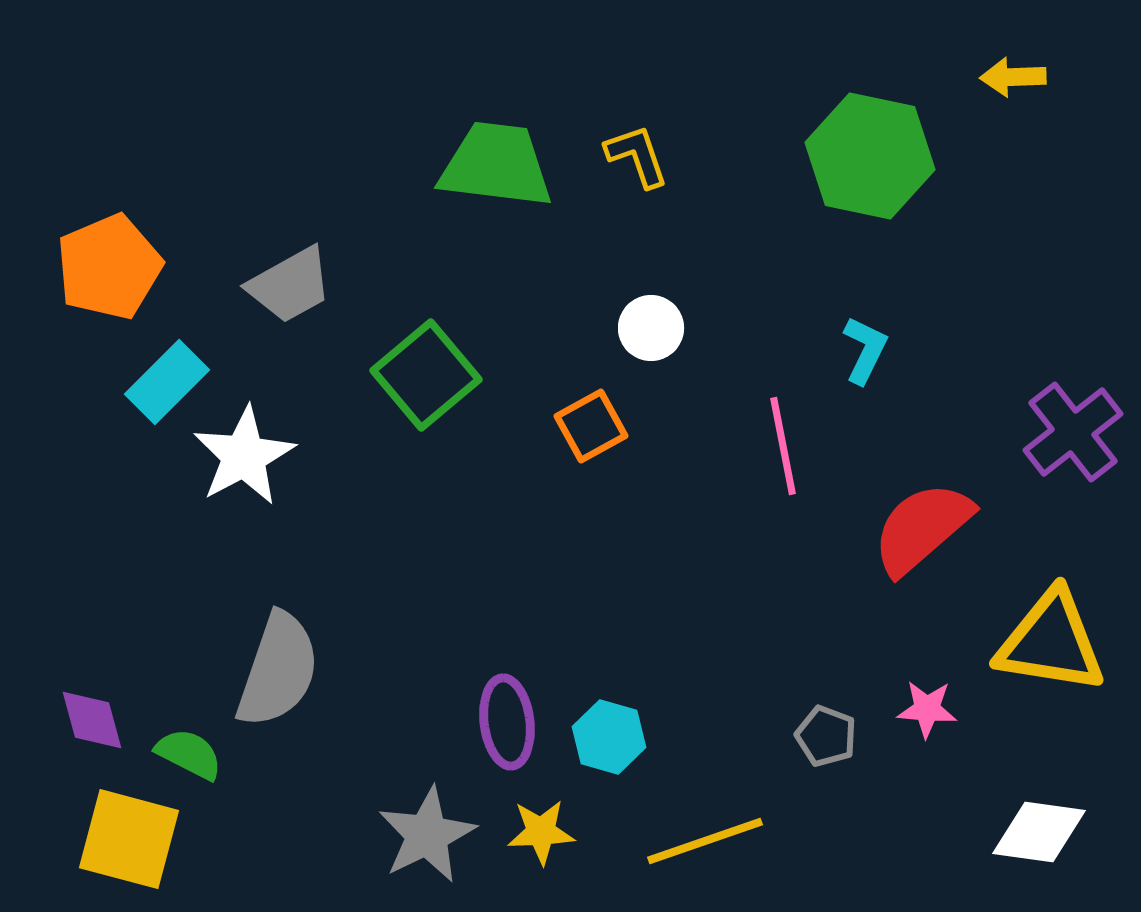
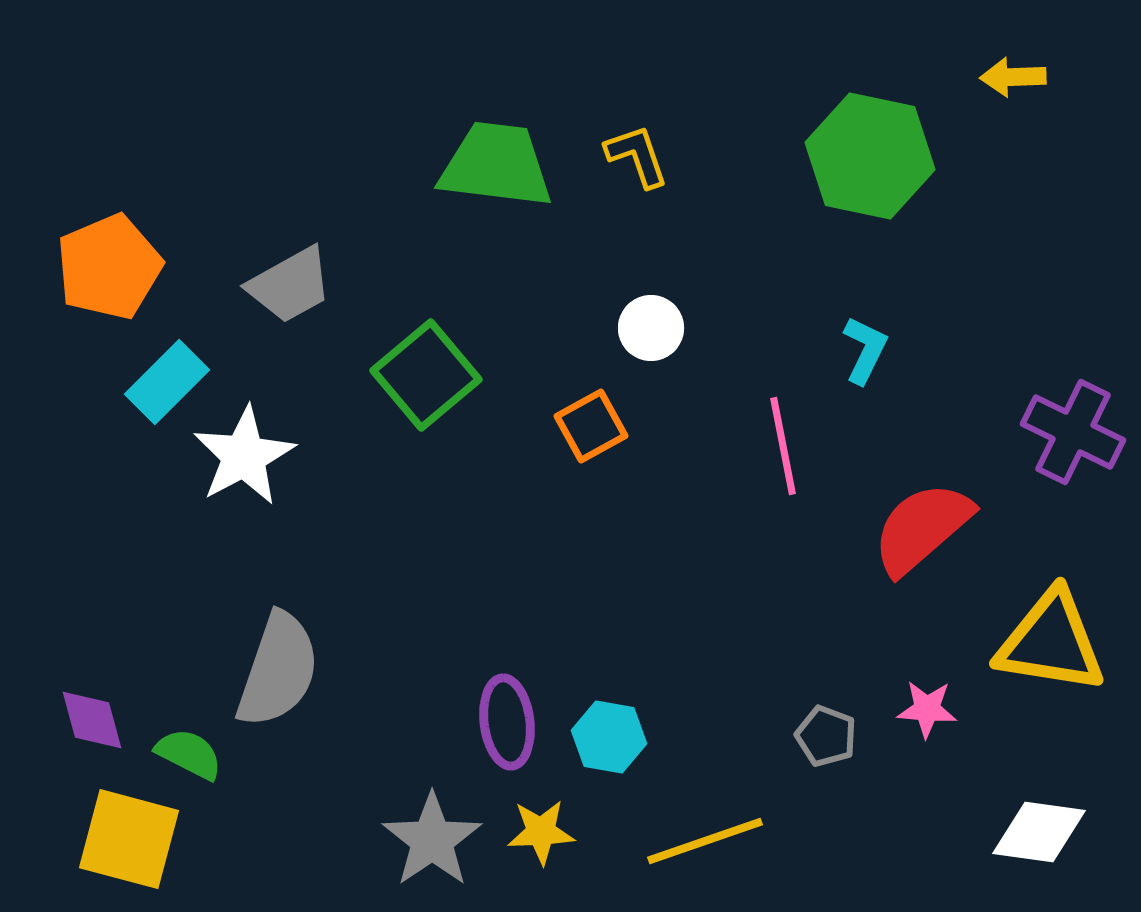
purple cross: rotated 26 degrees counterclockwise
cyan hexagon: rotated 6 degrees counterclockwise
gray star: moved 5 px right, 5 px down; rotated 8 degrees counterclockwise
